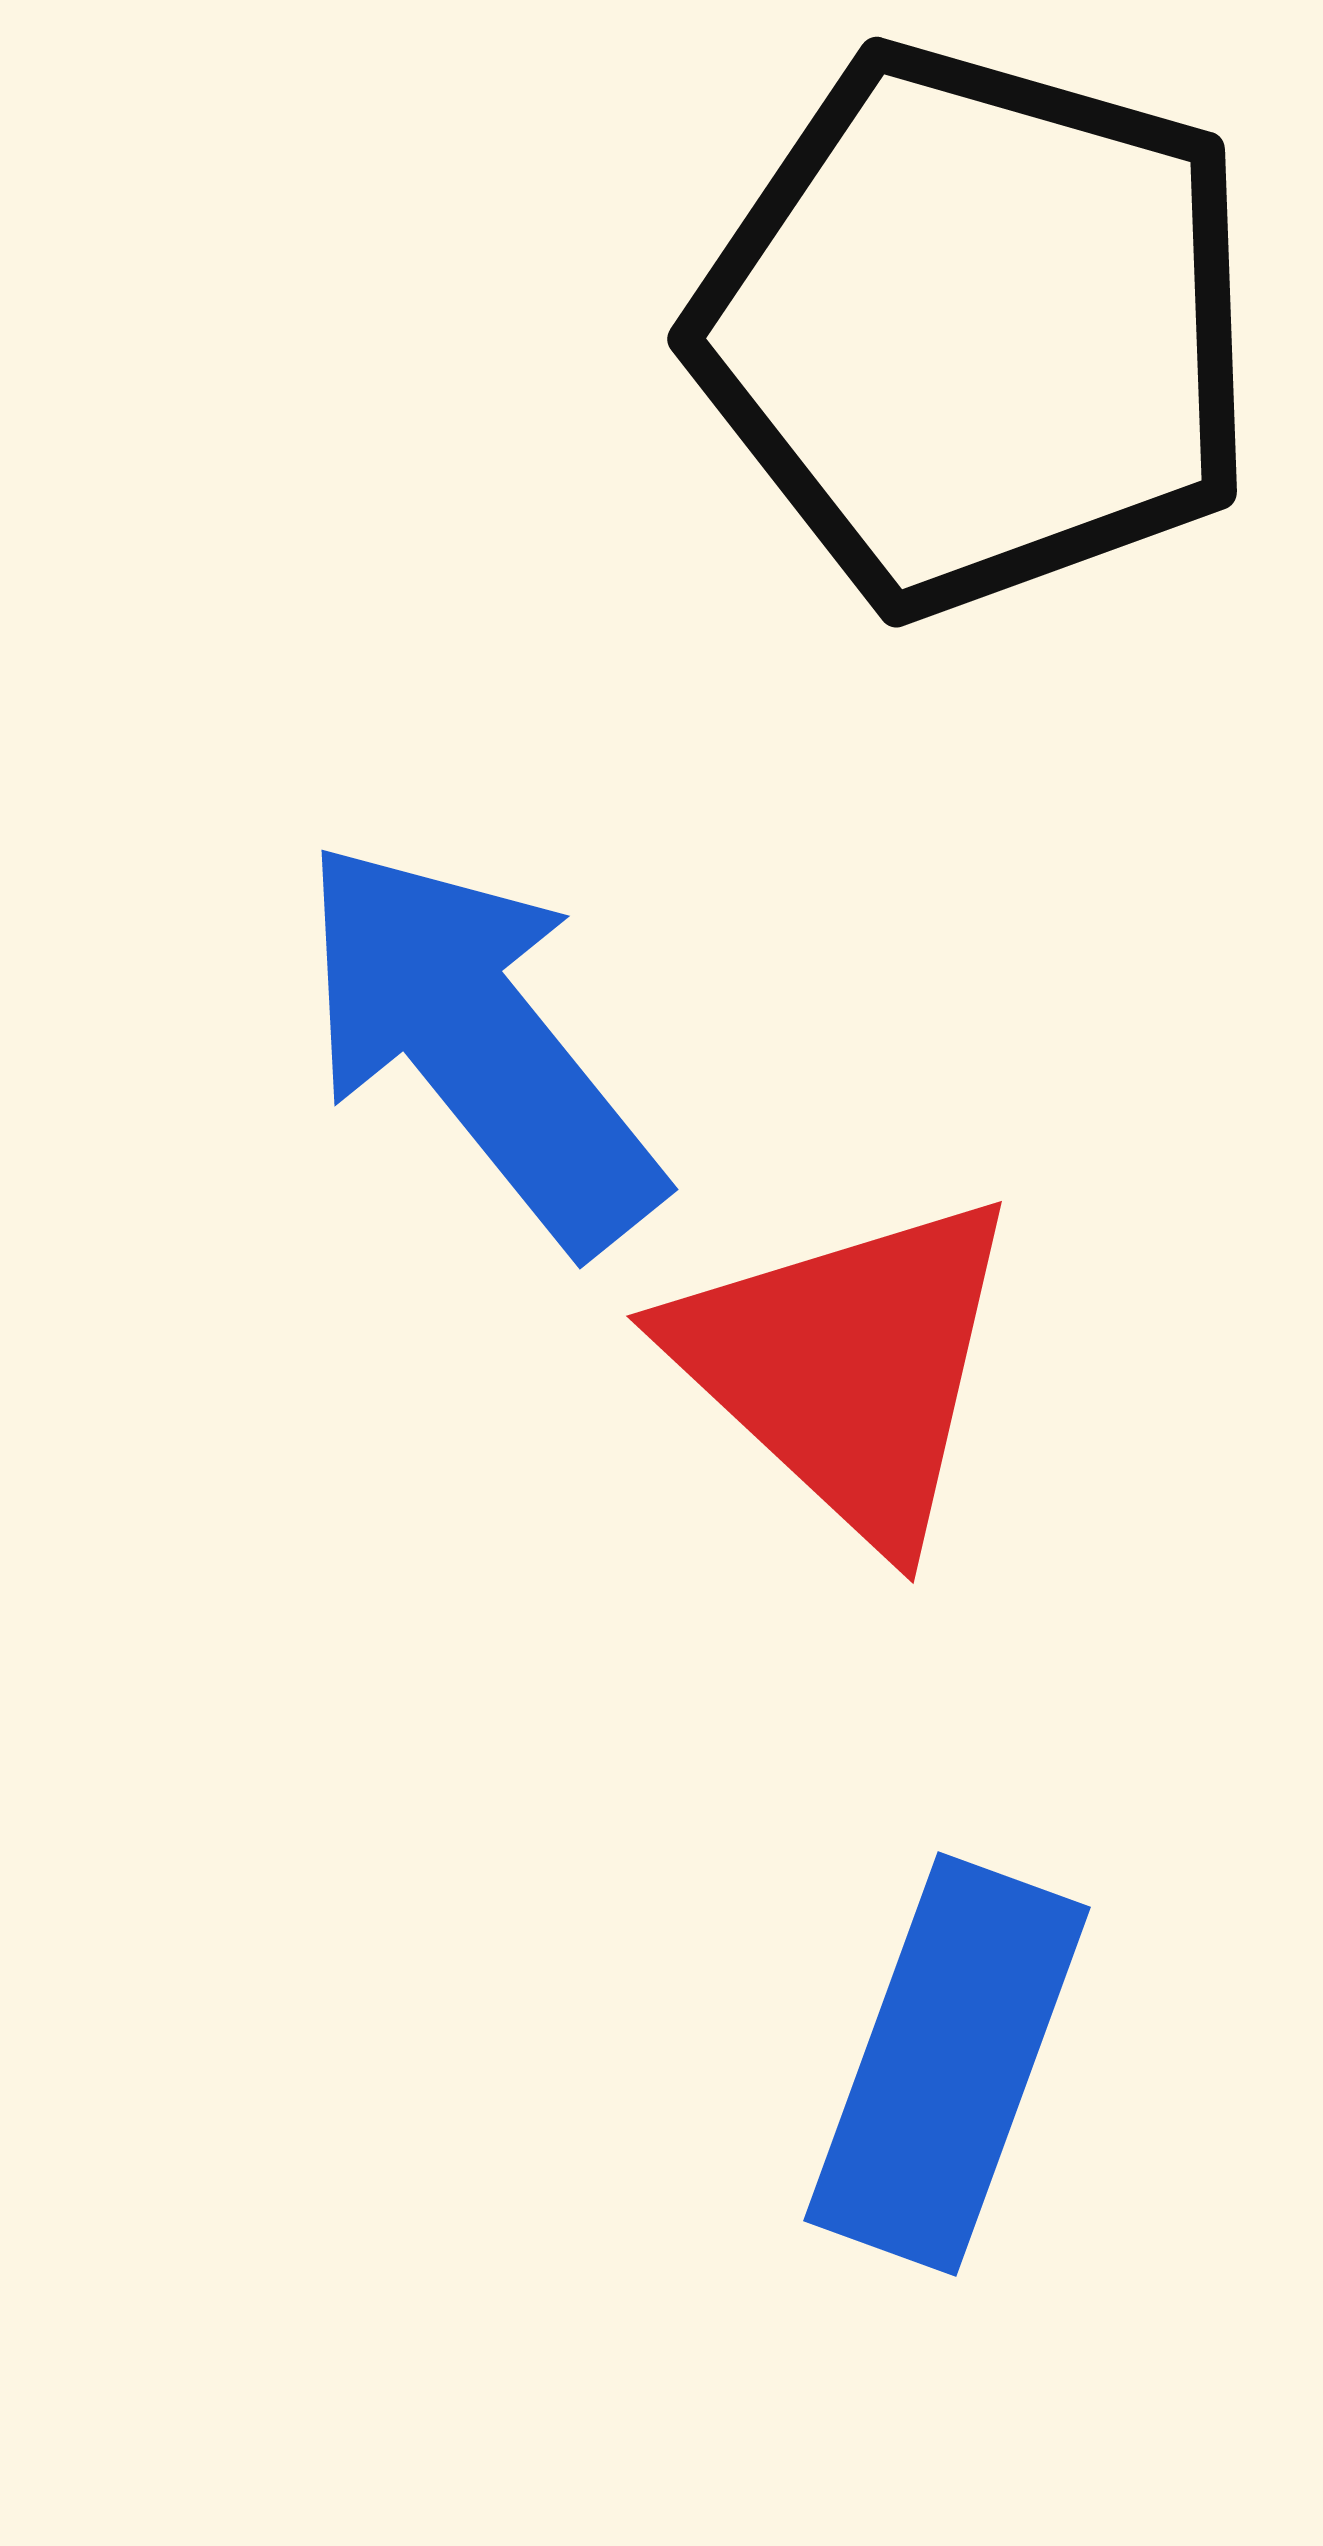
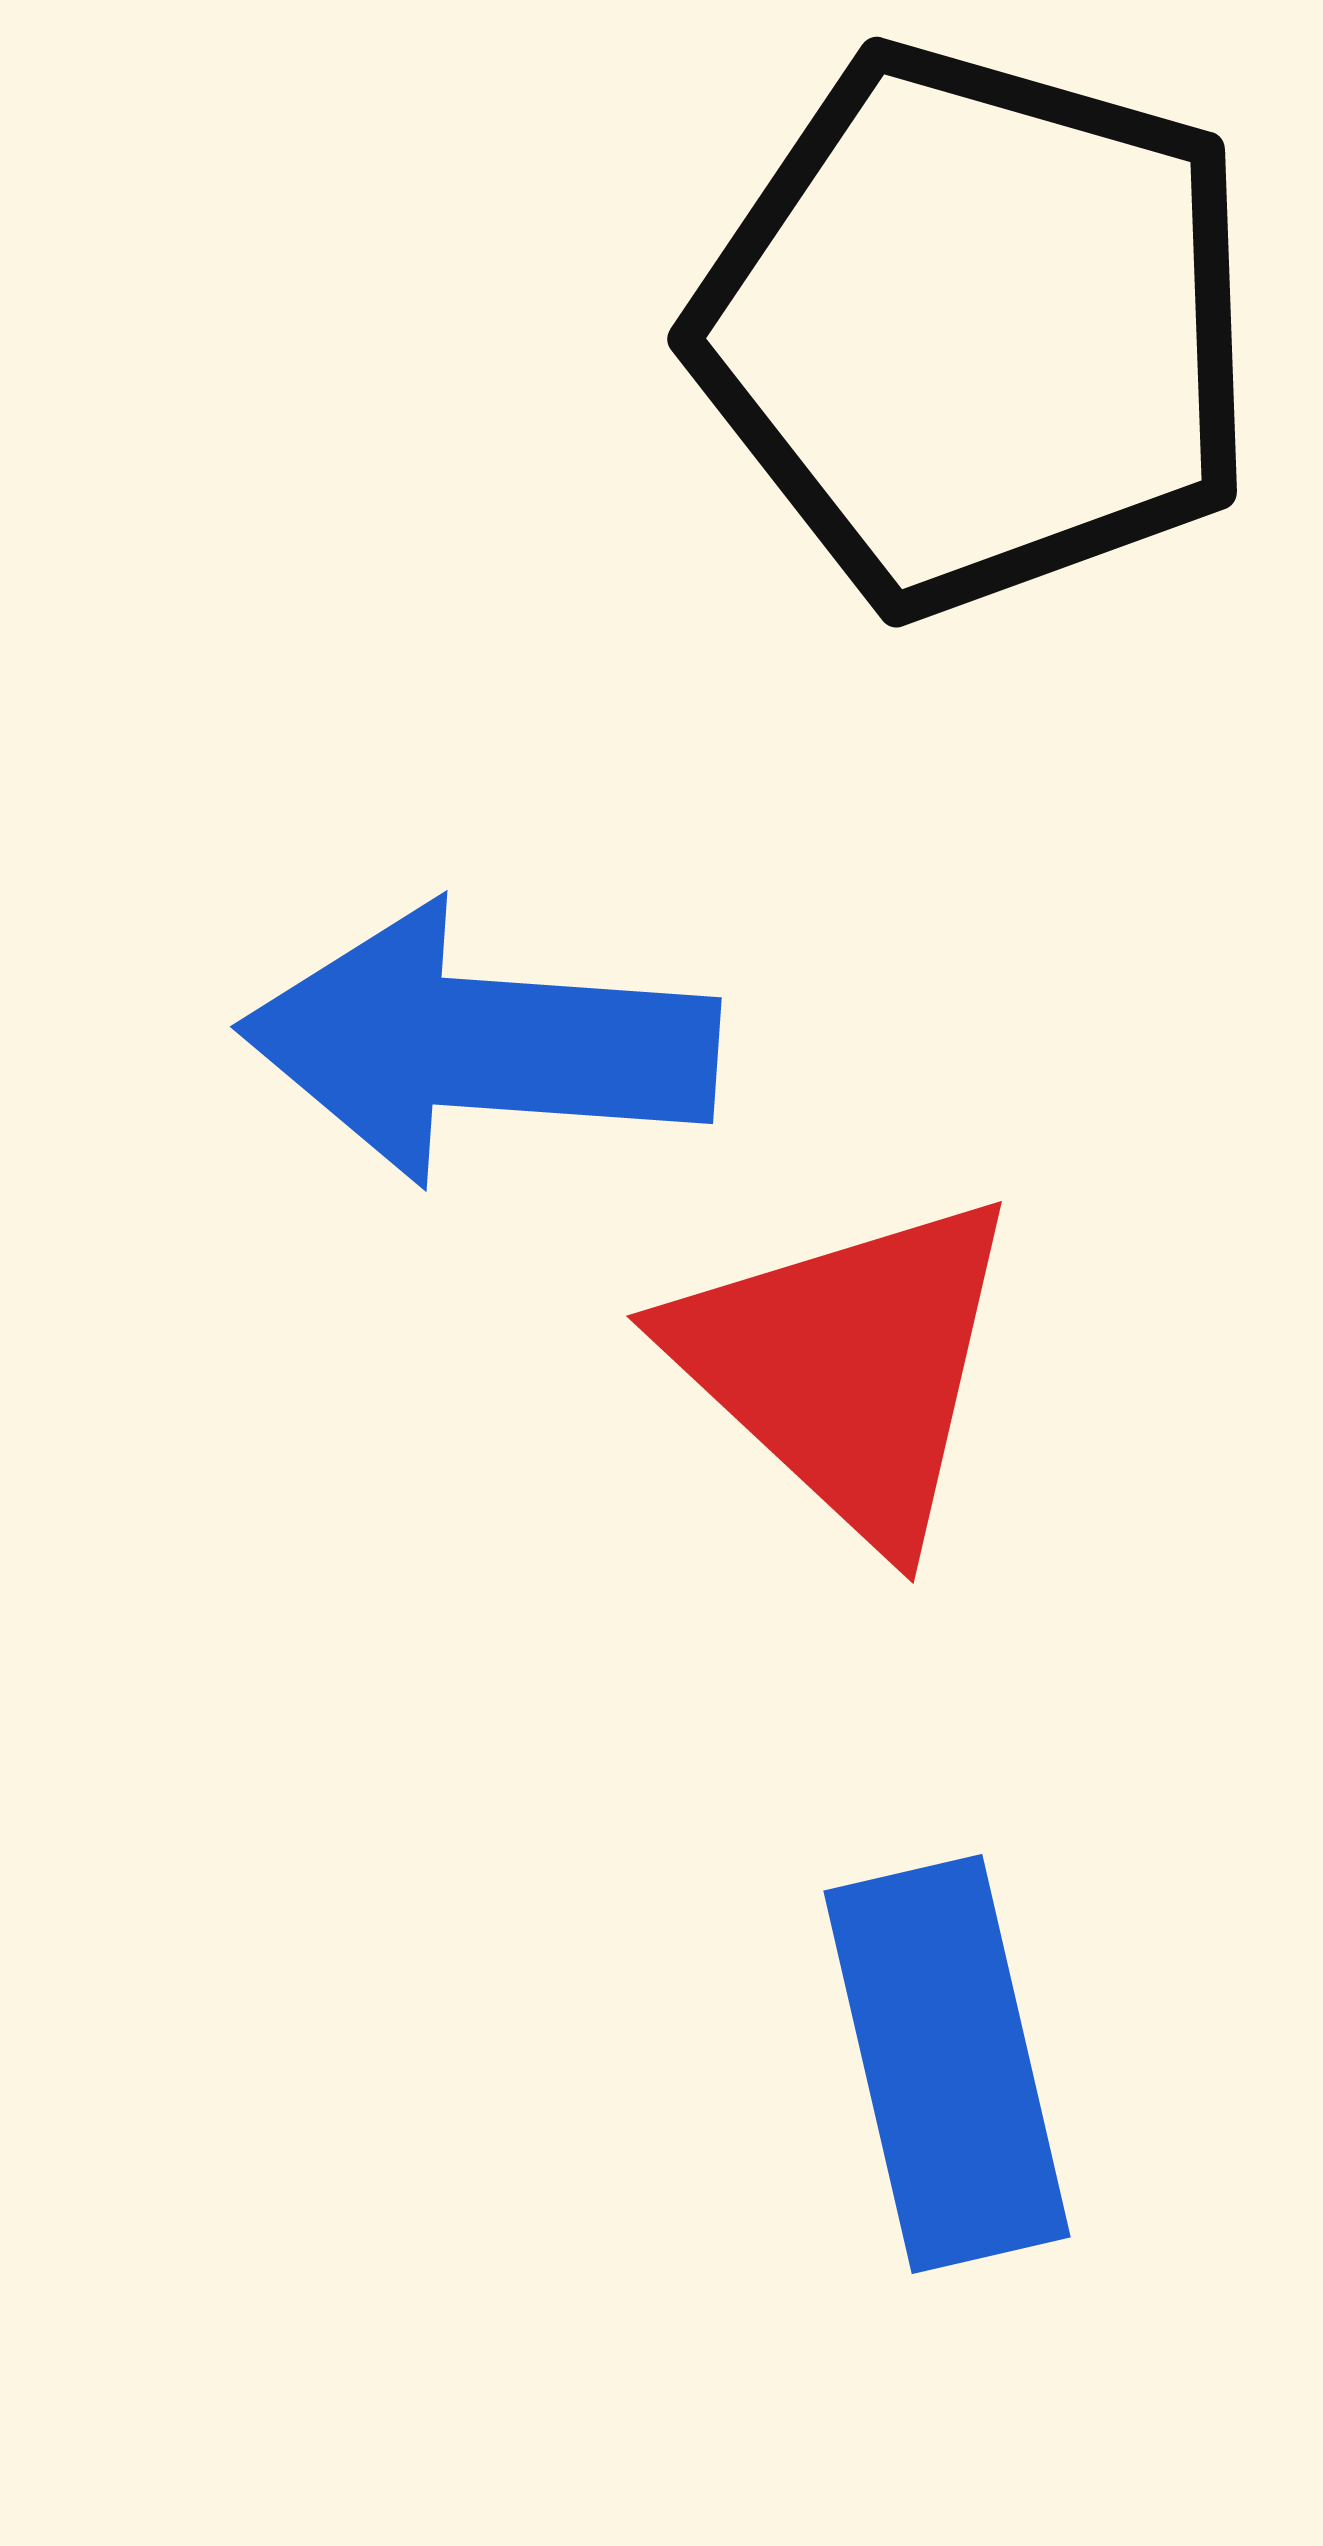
blue arrow: rotated 47 degrees counterclockwise
blue rectangle: rotated 33 degrees counterclockwise
